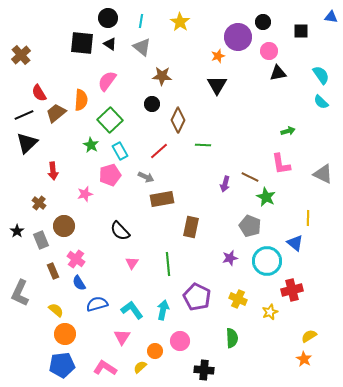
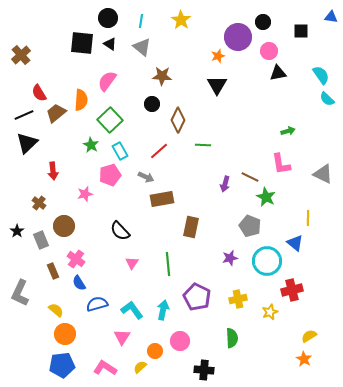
yellow star at (180, 22): moved 1 px right, 2 px up
cyan semicircle at (321, 102): moved 6 px right, 3 px up
yellow cross at (238, 299): rotated 36 degrees counterclockwise
